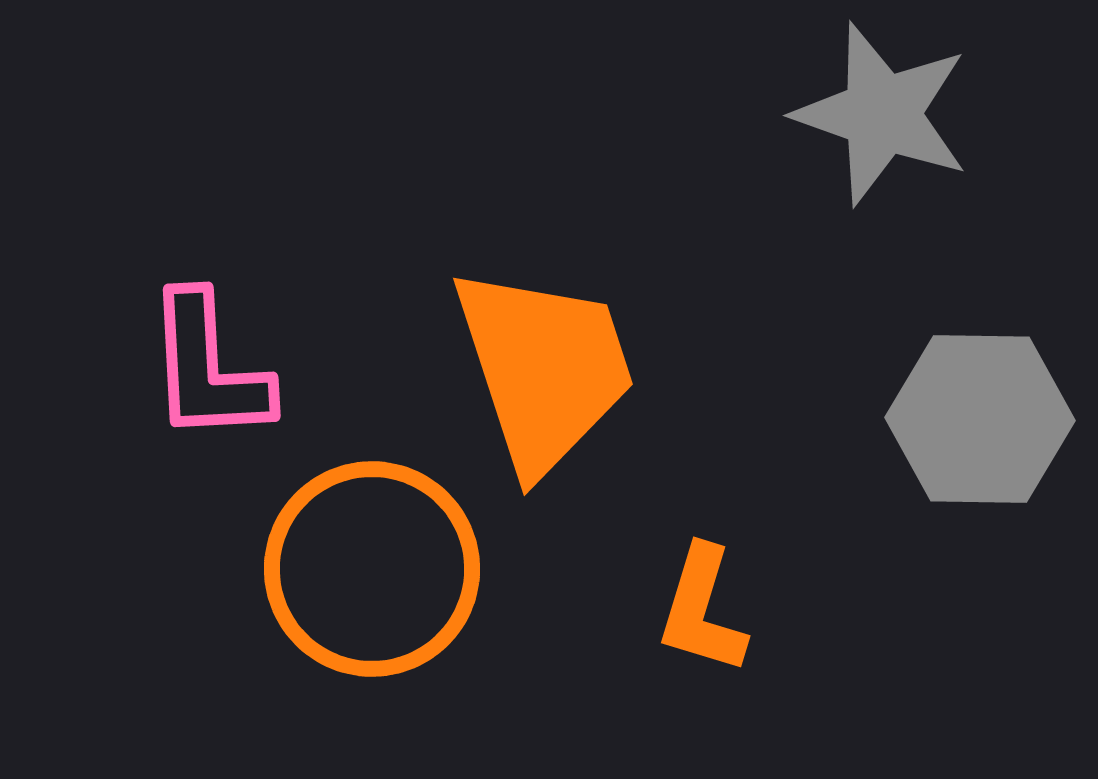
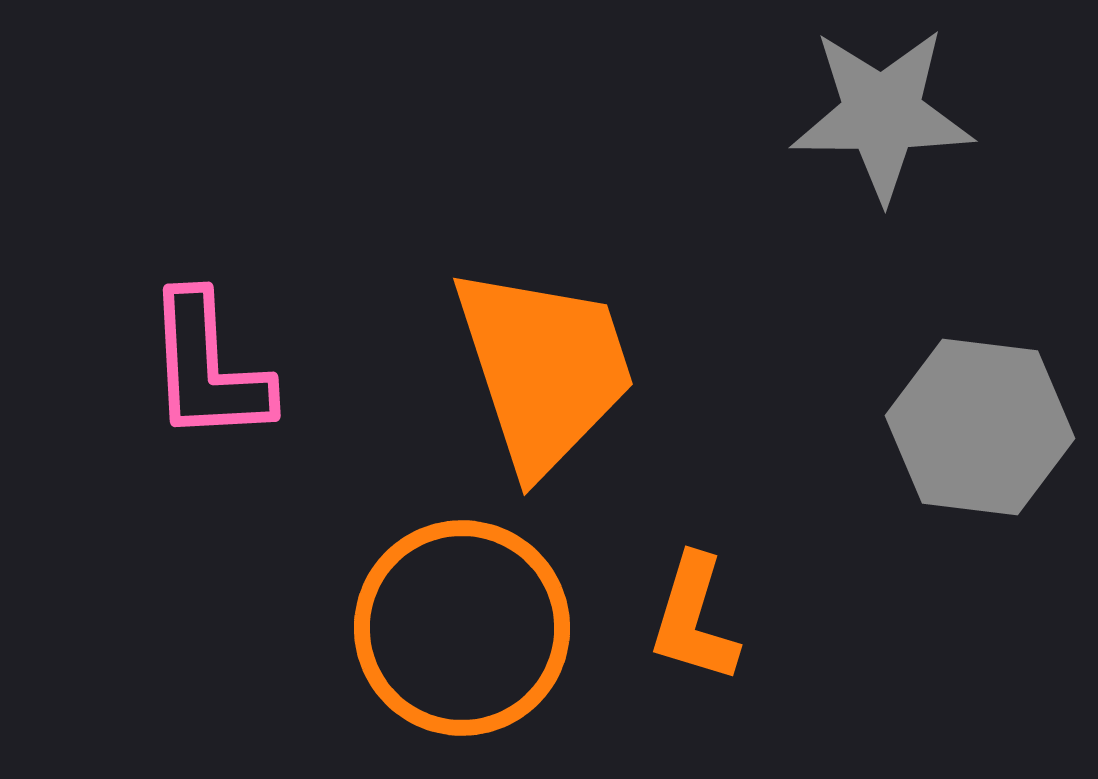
gray star: rotated 19 degrees counterclockwise
gray hexagon: moved 8 px down; rotated 6 degrees clockwise
orange circle: moved 90 px right, 59 px down
orange L-shape: moved 8 px left, 9 px down
